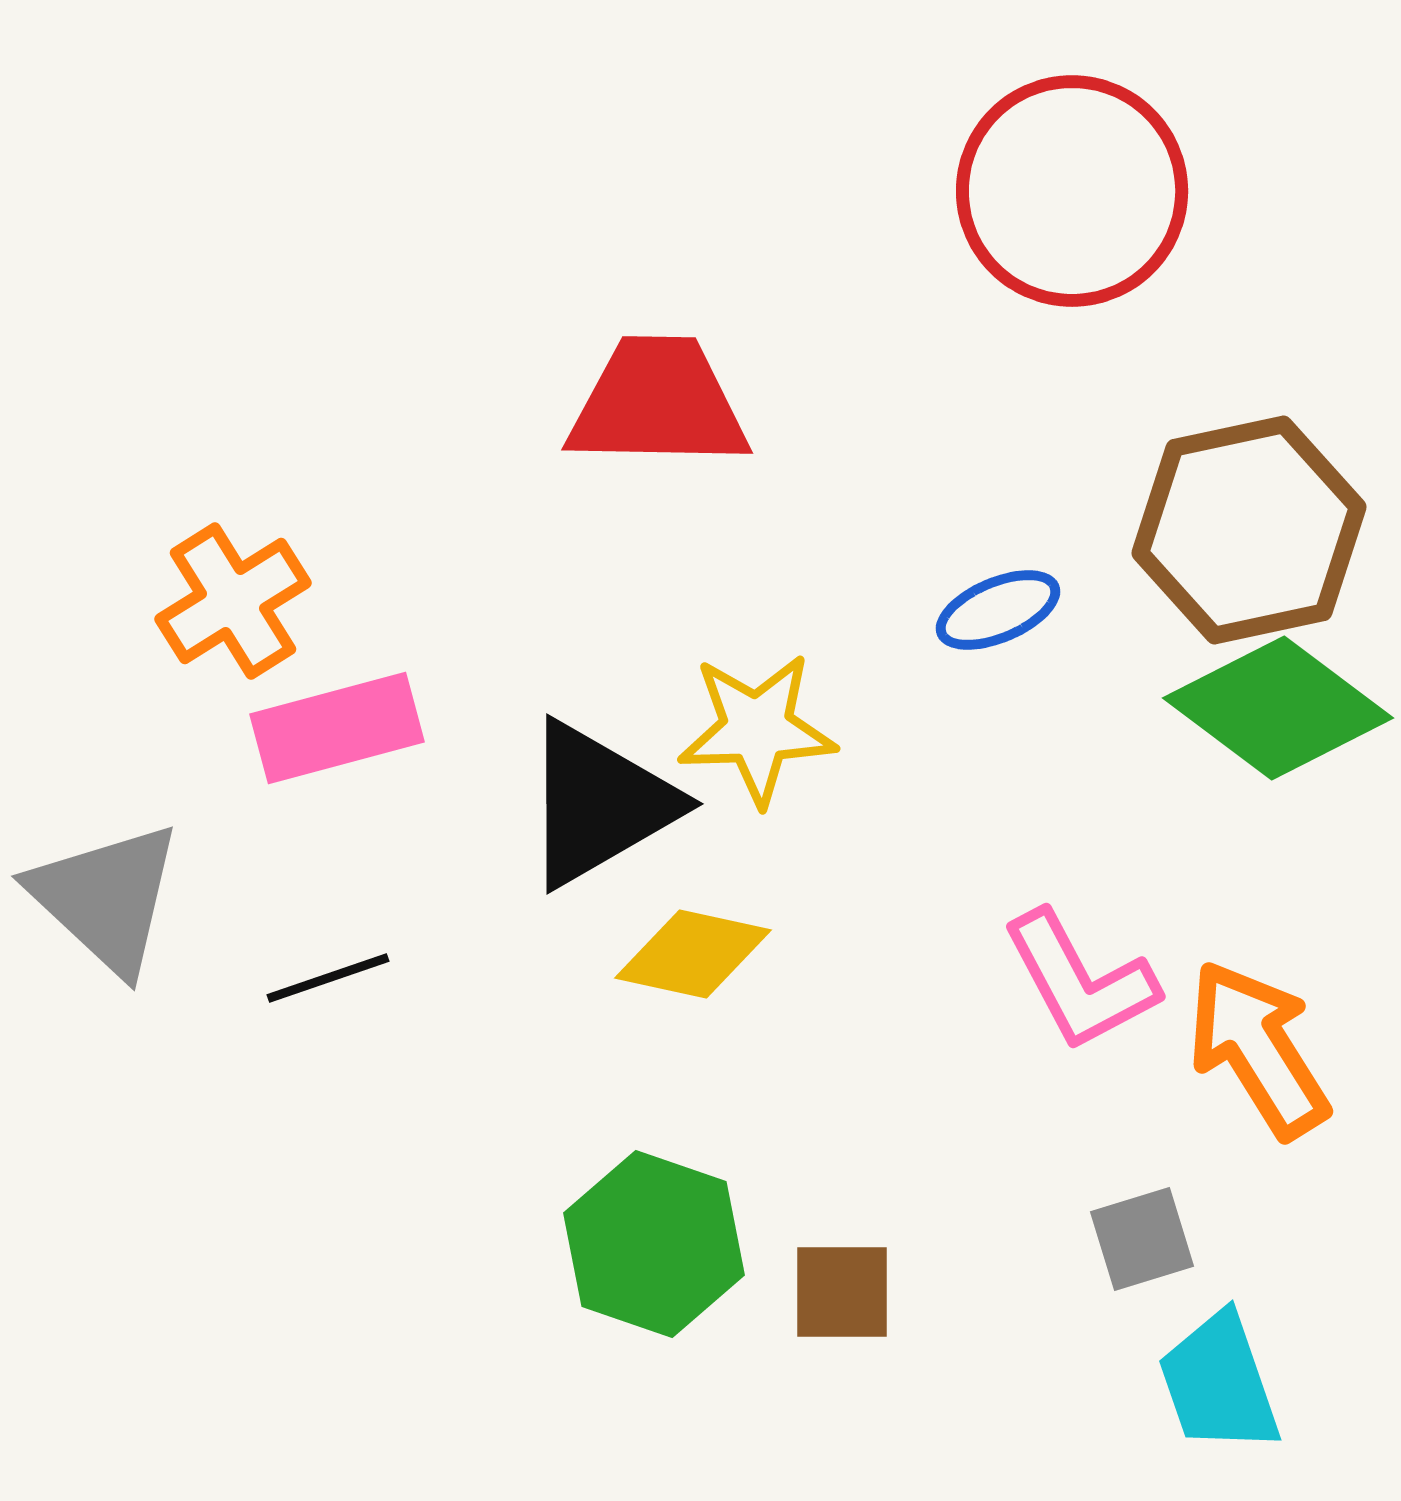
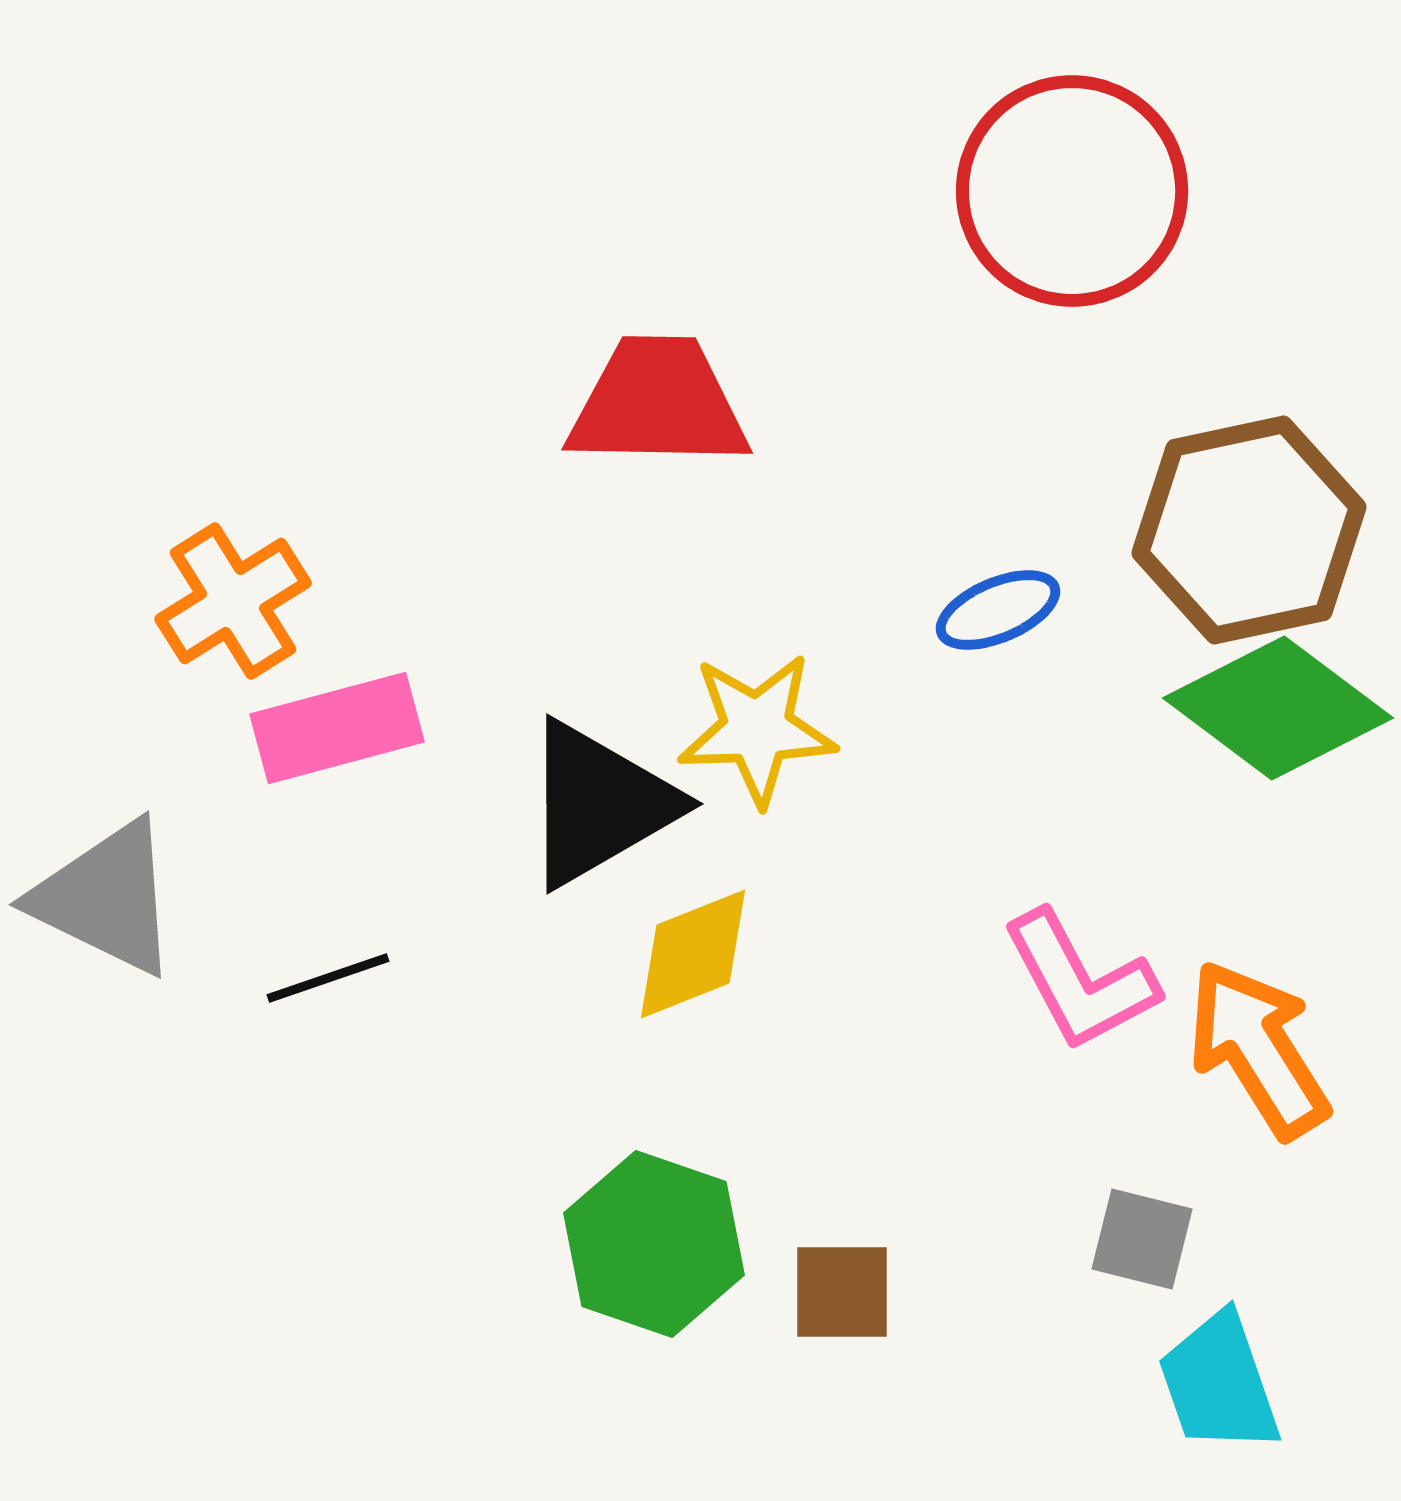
gray triangle: rotated 17 degrees counterclockwise
yellow diamond: rotated 34 degrees counterclockwise
gray square: rotated 31 degrees clockwise
